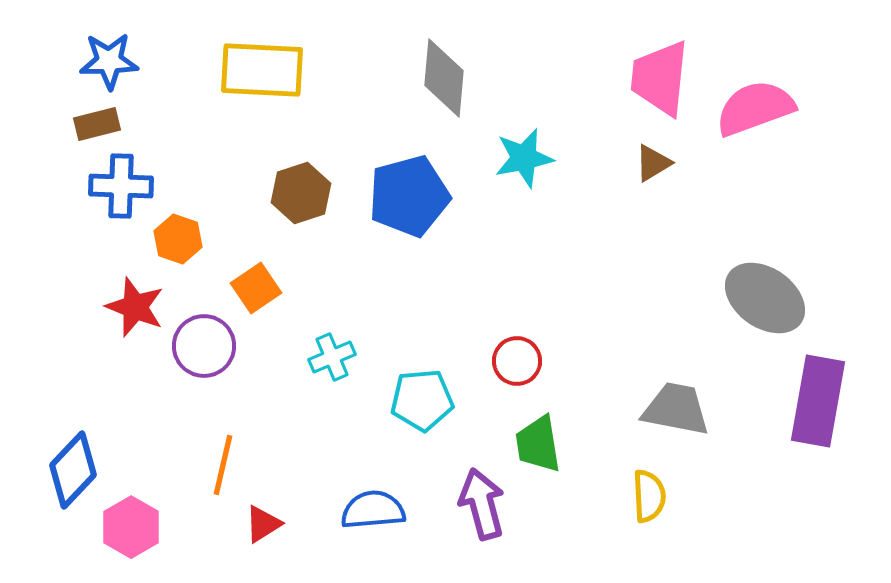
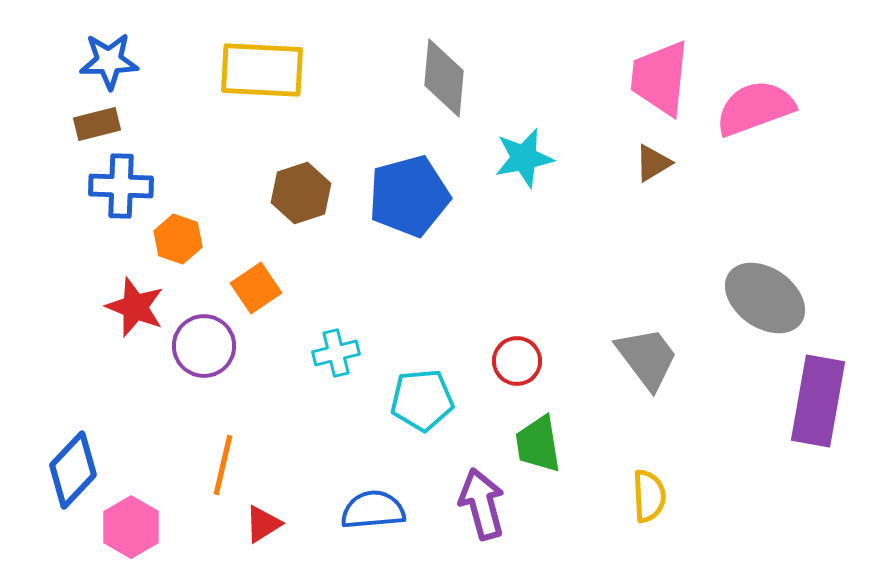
cyan cross: moved 4 px right, 4 px up; rotated 9 degrees clockwise
gray trapezoid: moved 29 px left, 51 px up; rotated 42 degrees clockwise
